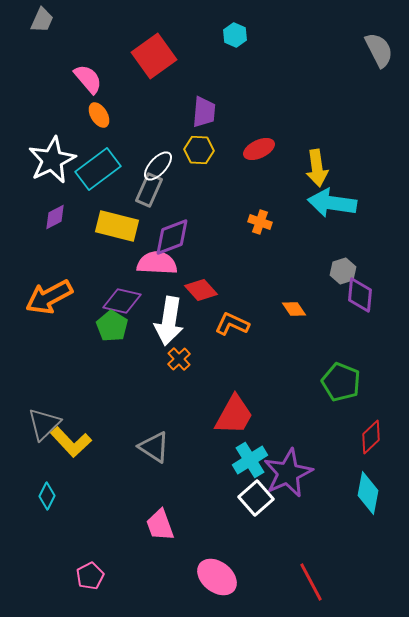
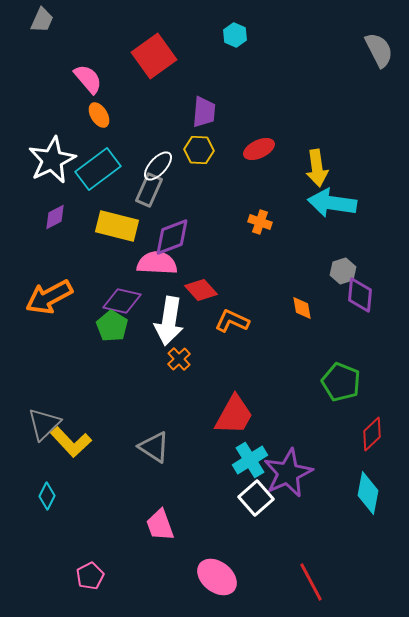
orange diamond at (294, 309): moved 8 px right, 1 px up; rotated 25 degrees clockwise
orange L-shape at (232, 324): moved 3 px up
red diamond at (371, 437): moved 1 px right, 3 px up
